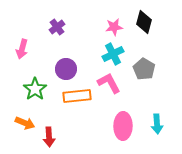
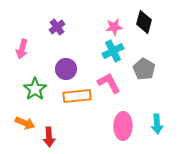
cyan cross: moved 3 px up
